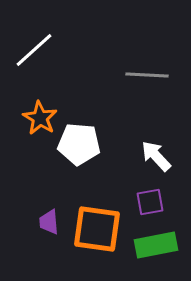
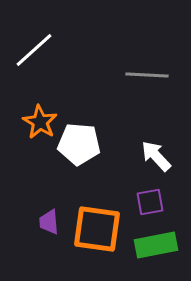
orange star: moved 4 px down
